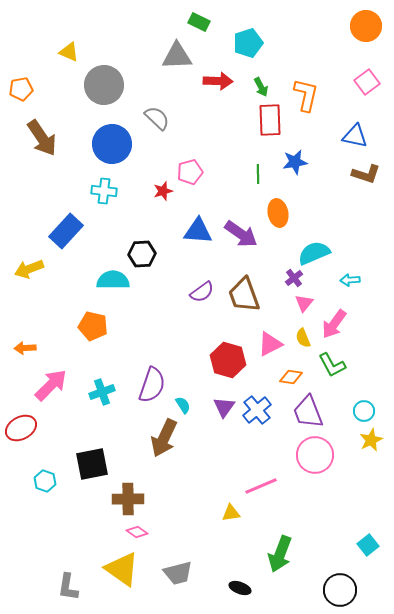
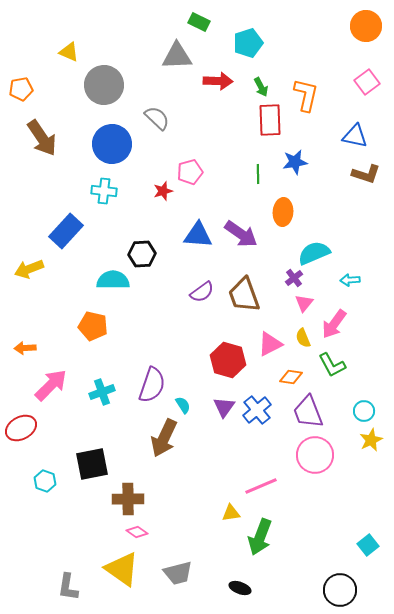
orange ellipse at (278, 213): moved 5 px right, 1 px up; rotated 16 degrees clockwise
blue triangle at (198, 231): moved 4 px down
green arrow at (280, 554): moved 20 px left, 17 px up
